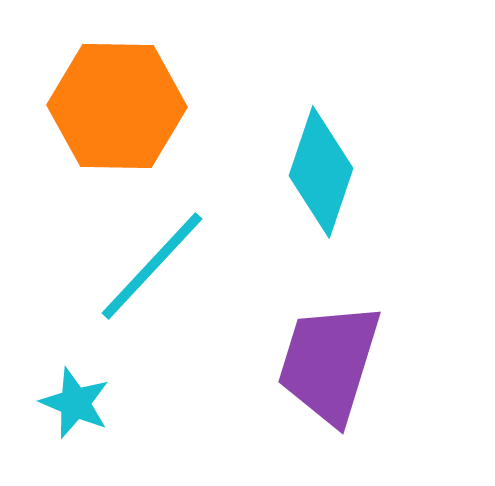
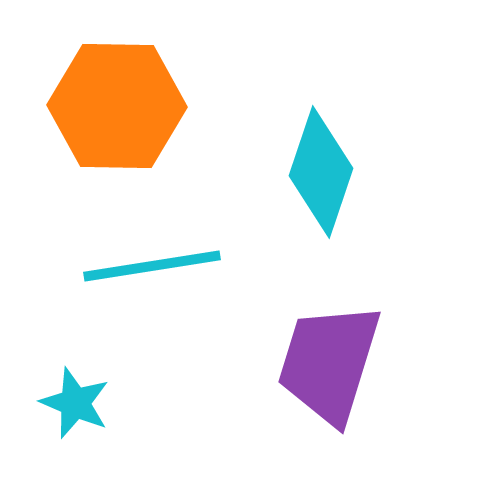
cyan line: rotated 38 degrees clockwise
